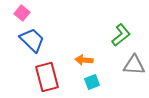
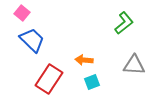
green L-shape: moved 3 px right, 12 px up
red rectangle: moved 2 px right, 2 px down; rotated 48 degrees clockwise
